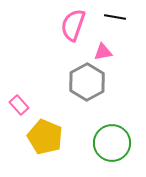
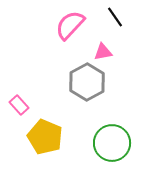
black line: rotated 45 degrees clockwise
pink semicircle: moved 3 px left; rotated 24 degrees clockwise
